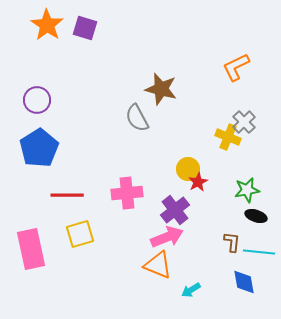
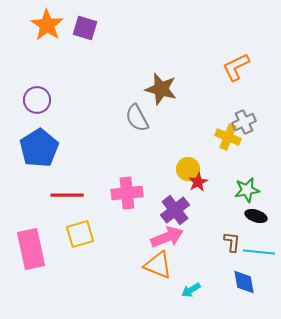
gray cross: rotated 20 degrees clockwise
